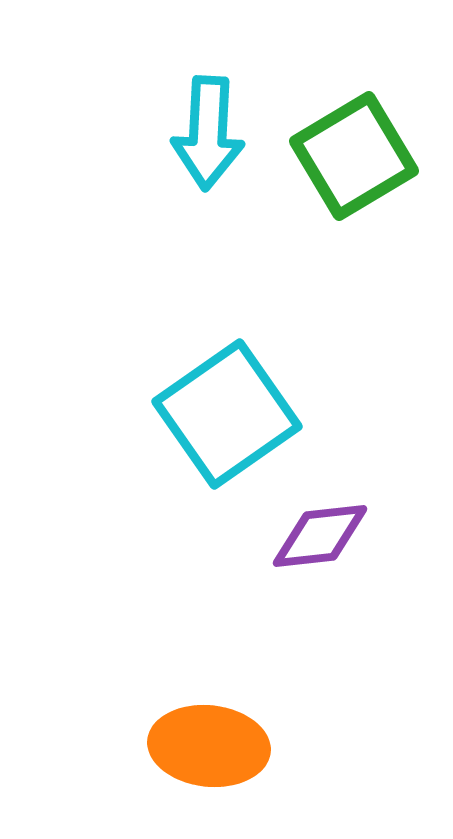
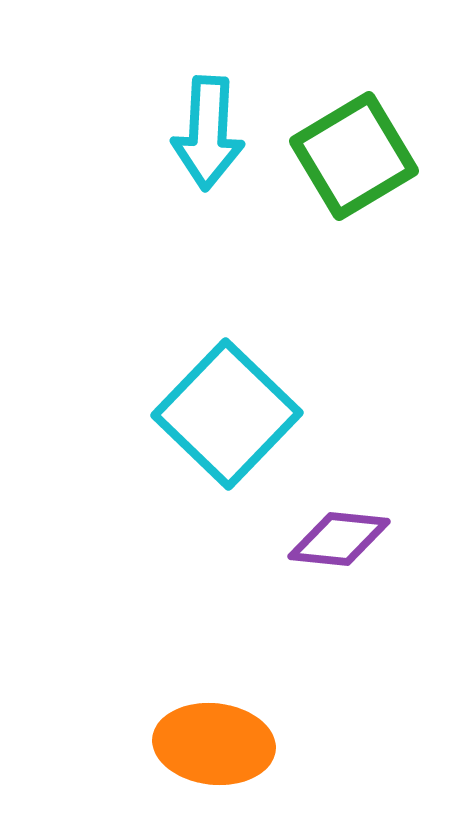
cyan square: rotated 11 degrees counterclockwise
purple diamond: moved 19 px right, 3 px down; rotated 12 degrees clockwise
orange ellipse: moved 5 px right, 2 px up
